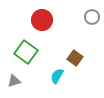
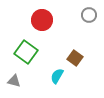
gray circle: moved 3 px left, 2 px up
gray triangle: rotated 32 degrees clockwise
